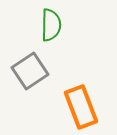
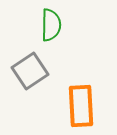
orange rectangle: moved 1 px up; rotated 18 degrees clockwise
